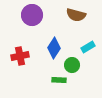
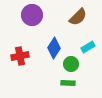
brown semicircle: moved 2 px right, 2 px down; rotated 60 degrees counterclockwise
green circle: moved 1 px left, 1 px up
green rectangle: moved 9 px right, 3 px down
